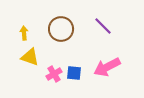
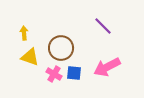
brown circle: moved 19 px down
pink cross: rotated 28 degrees counterclockwise
